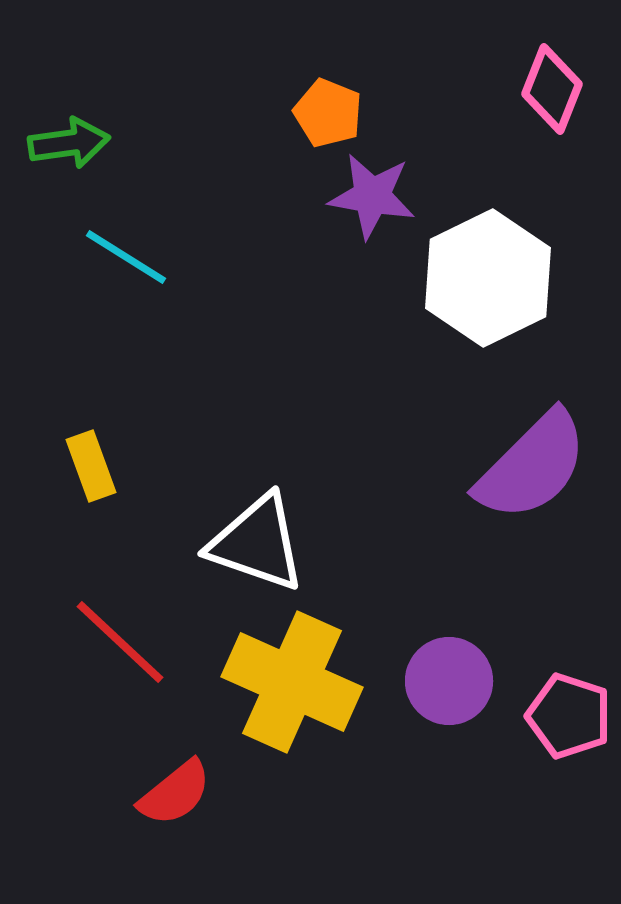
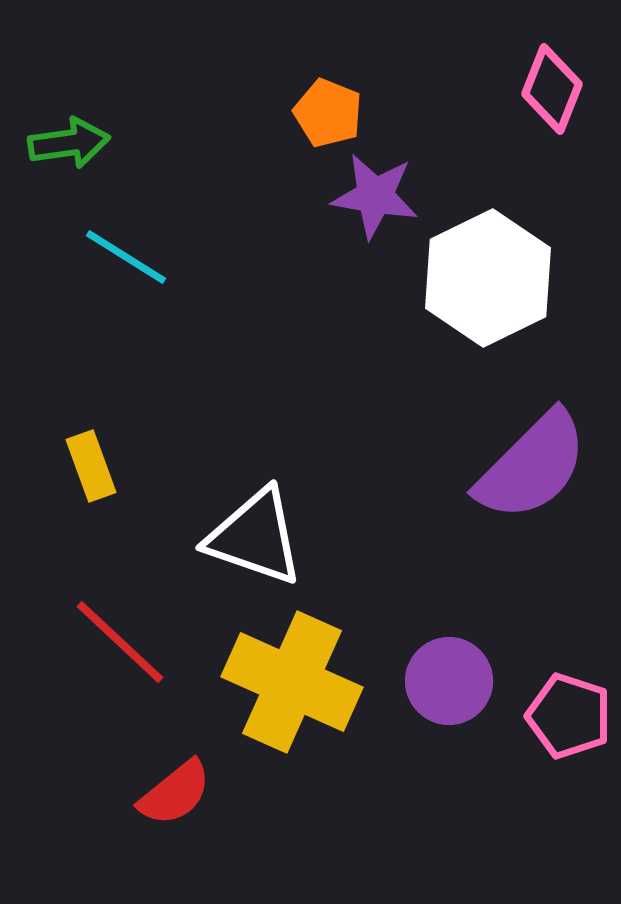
purple star: moved 3 px right
white triangle: moved 2 px left, 6 px up
